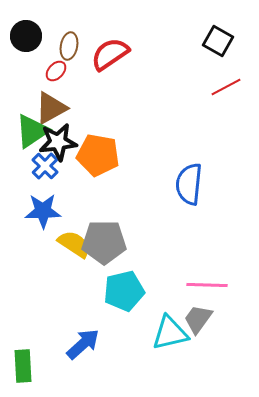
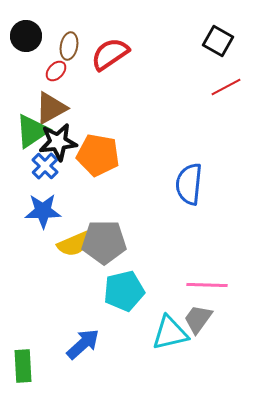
yellow semicircle: rotated 124 degrees clockwise
